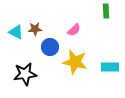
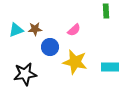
cyan triangle: moved 2 px up; rotated 49 degrees counterclockwise
